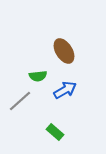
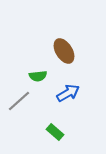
blue arrow: moved 3 px right, 3 px down
gray line: moved 1 px left
